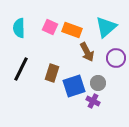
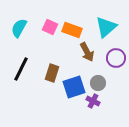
cyan semicircle: rotated 30 degrees clockwise
blue square: moved 1 px down
